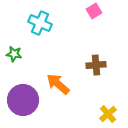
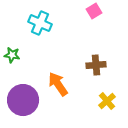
green star: moved 2 px left, 1 px down
orange arrow: rotated 15 degrees clockwise
yellow cross: moved 1 px left, 13 px up
